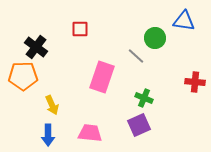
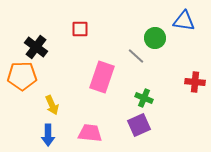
orange pentagon: moved 1 px left
